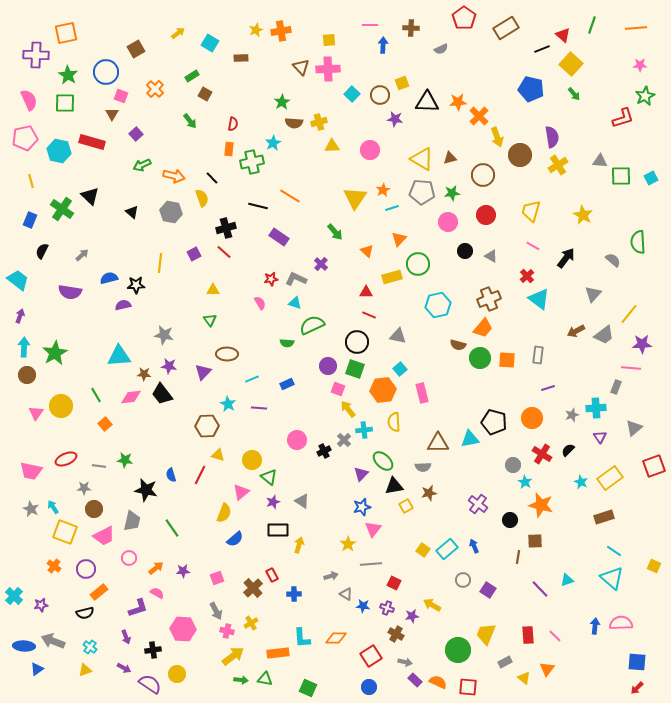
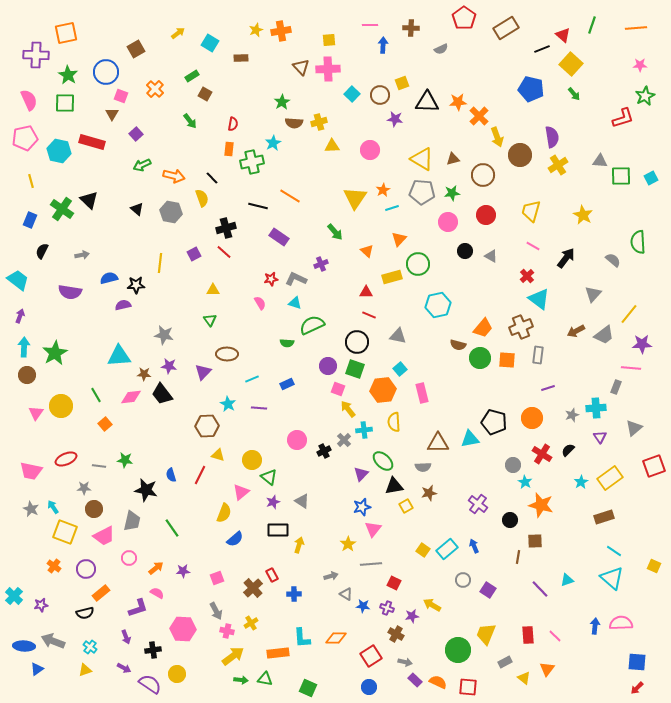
brown triangle at (450, 158): moved 3 px right, 1 px down
black triangle at (90, 196): moved 1 px left, 4 px down
black triangle at (132, 212): moved 5 px right, 3 px up
gray arrow at (82, 255): rotated 32 degrees clockwise
purple cross at (321, 264): rotated 24 degrees clockwise
brown cross at (489, 299): moved 32 px right, 28 px down
cyan star at (581, 482): rotated 16 degrees clockwise
orange rectangle at (99, 592): moved 2 px right, 1 px down
